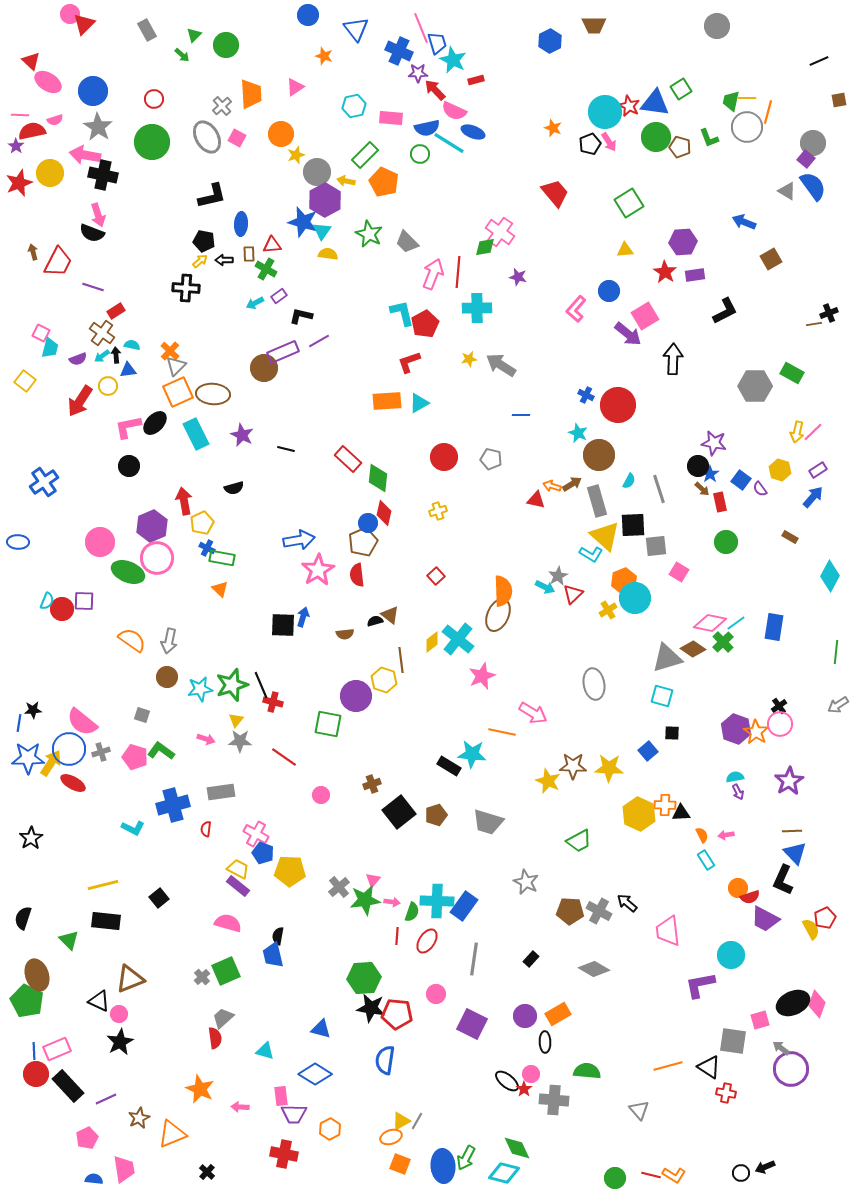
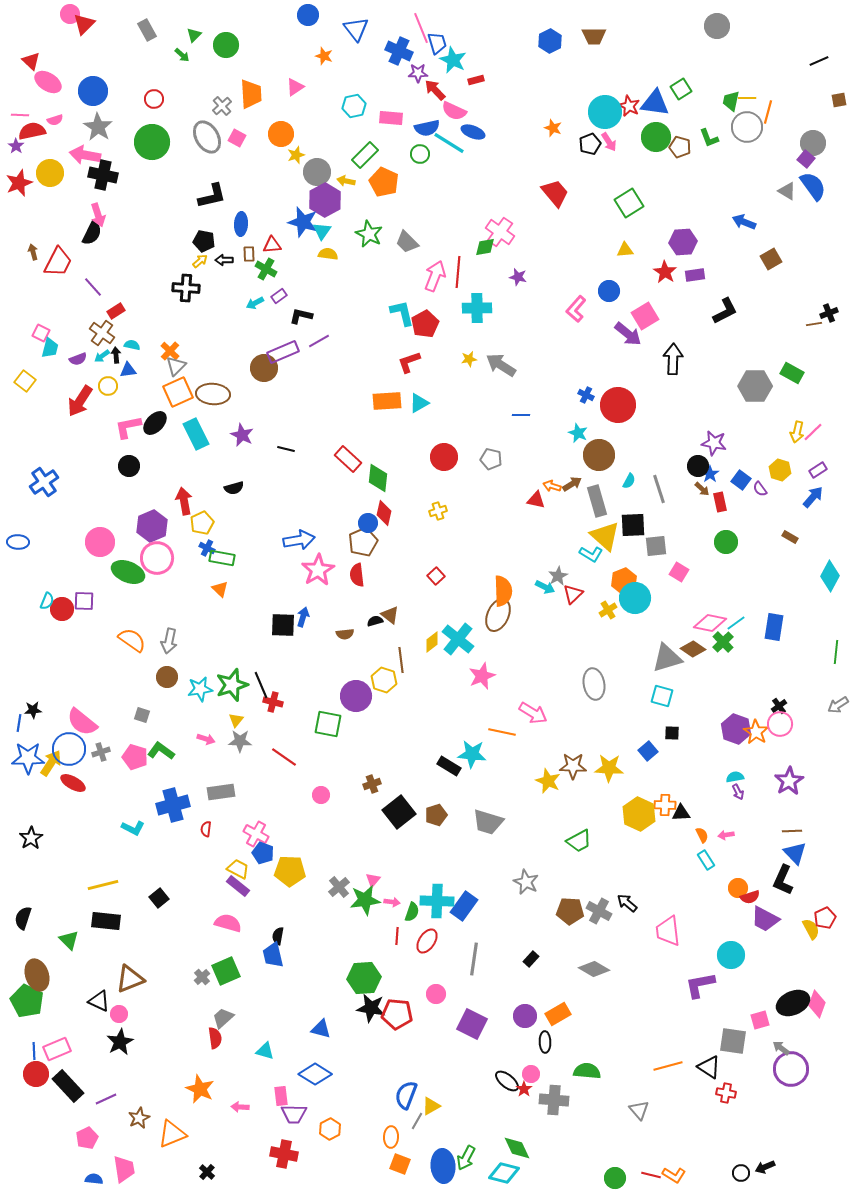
brown trapezoid at (594, 25): moved 11 px down
black semicircle at (92, 233): rotated 85 degrees counterclockwise
pink arrow at (433, 274): moved 2 px right, 2 px down
purple line at (93, 287): rotated 30 degrees clockwise
blue semicircle at (385, 1060): moved 21 px right, 35 px down; rotated 12 degrees clockwise
yellow triangle at (401, 1121): moved 30 px right, 15 px up
orange ellipse at (391, 1137): rotated 70 degrees counterclockwise
